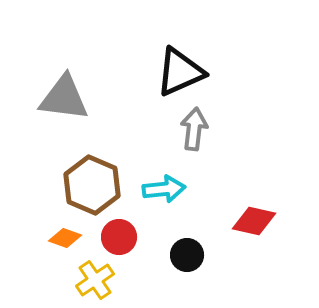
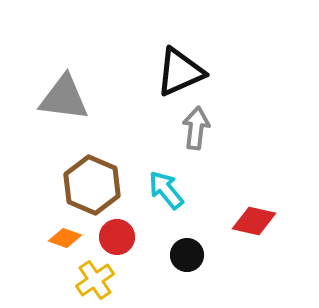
gray arrow: moved 2 px right, 1 px up
cyan arrow: moved 2 px right, 1 px down; rotated 123 degrees counterclockwise
red circle: moved 2 px left
